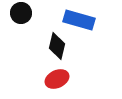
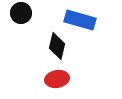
blue rectangle: moved 1 px right
red ellipse: rotated 15 degrees clockwise
